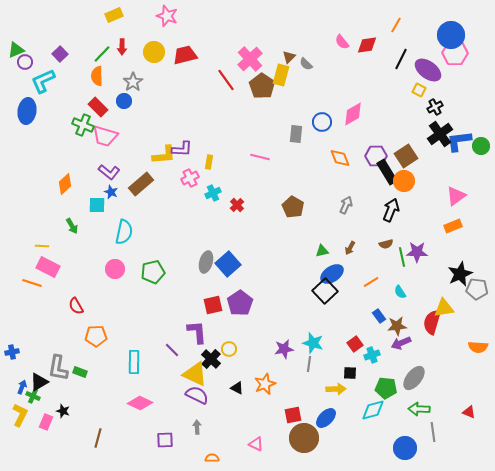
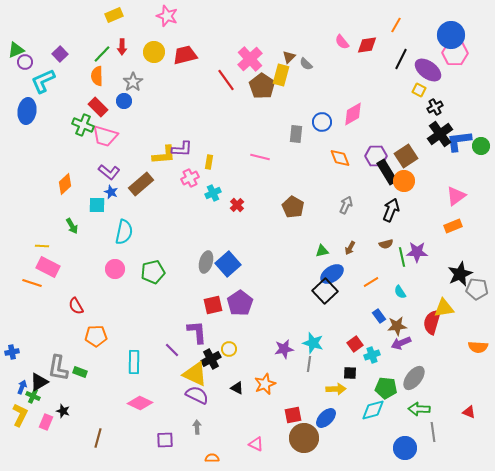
black cross at (211, 359): rotated 18 degrees clockwise
